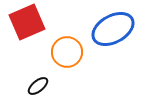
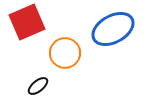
orange circle: moved 2 px left, 1 px down
